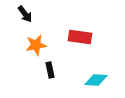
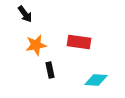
red rectangle: moved 1 px left, 5 px down
